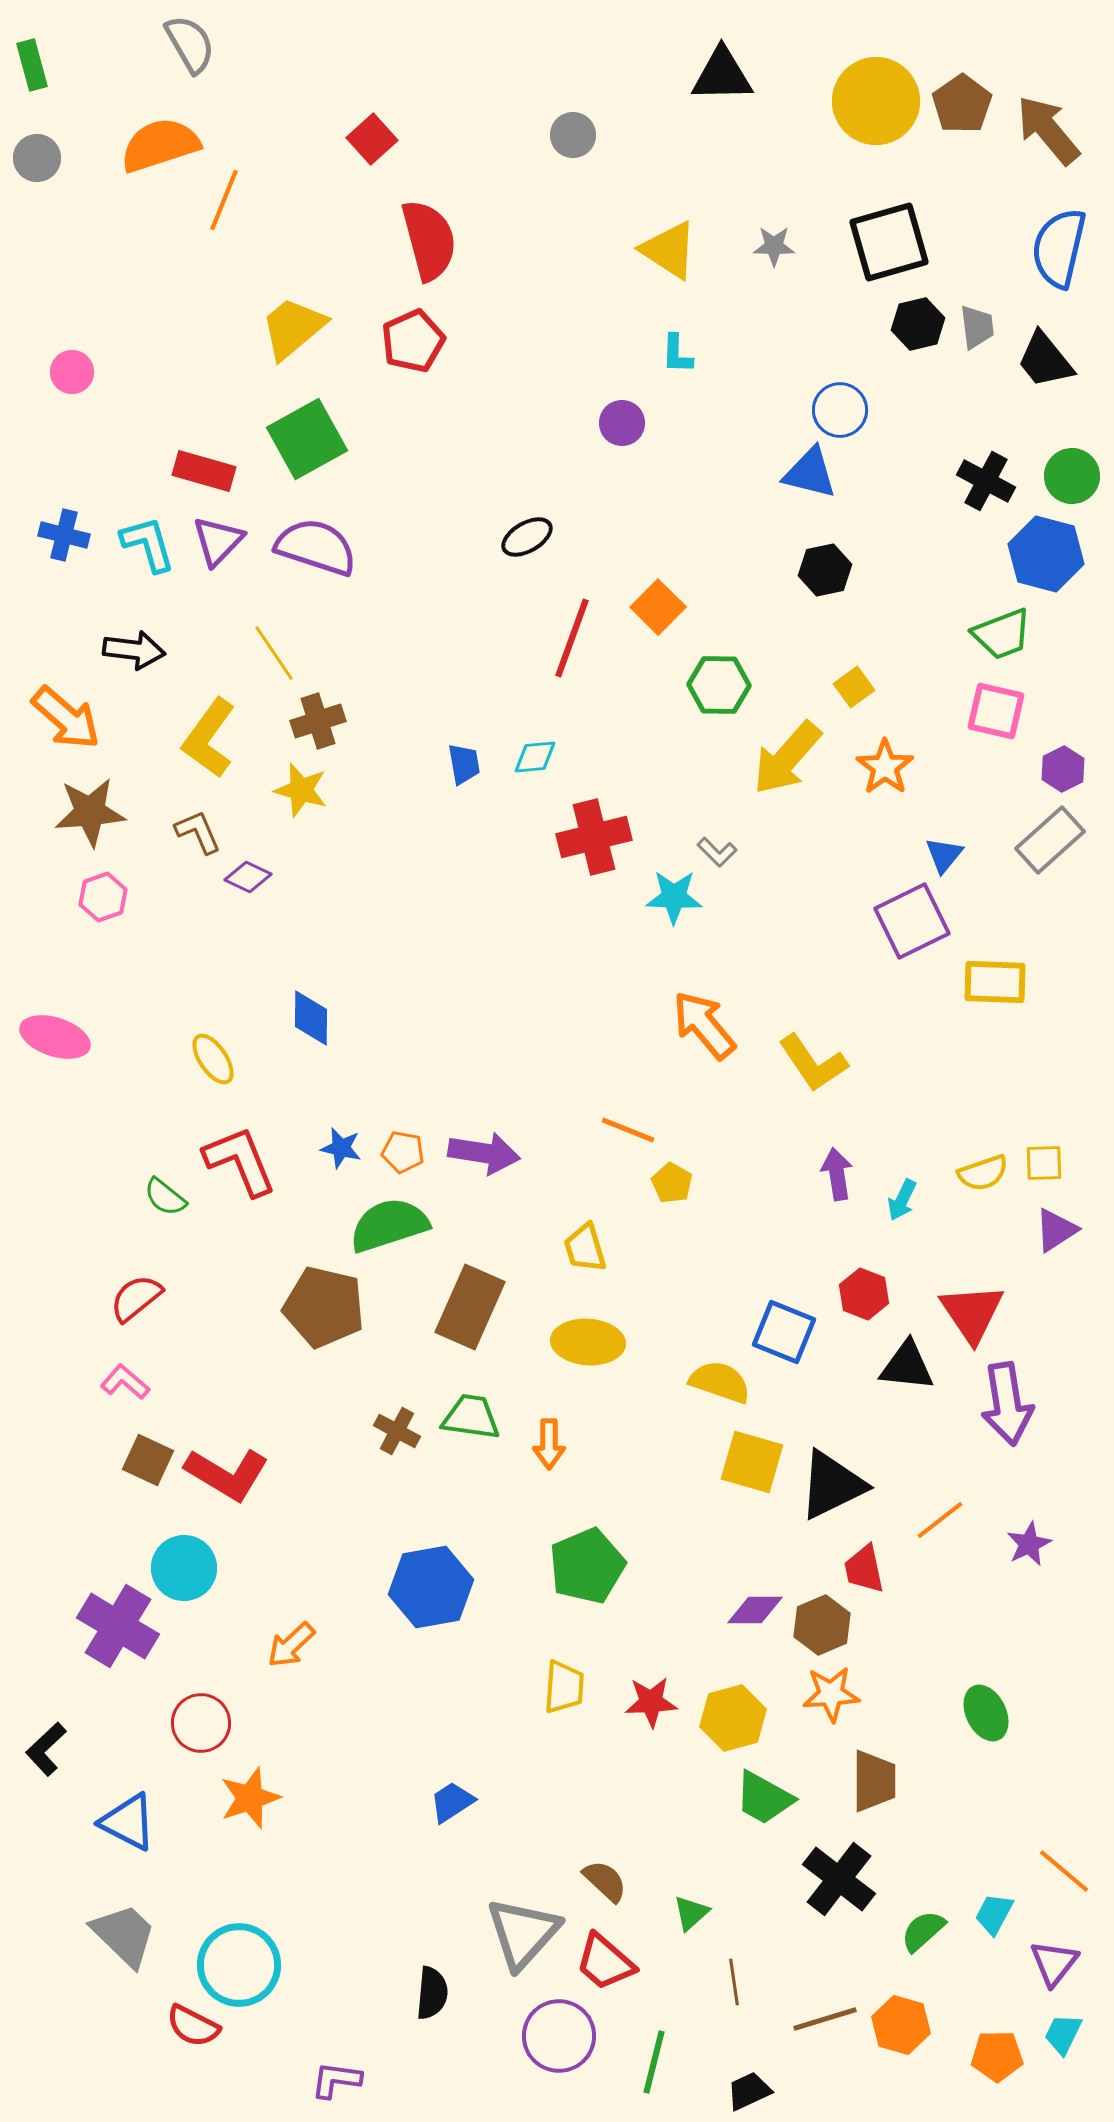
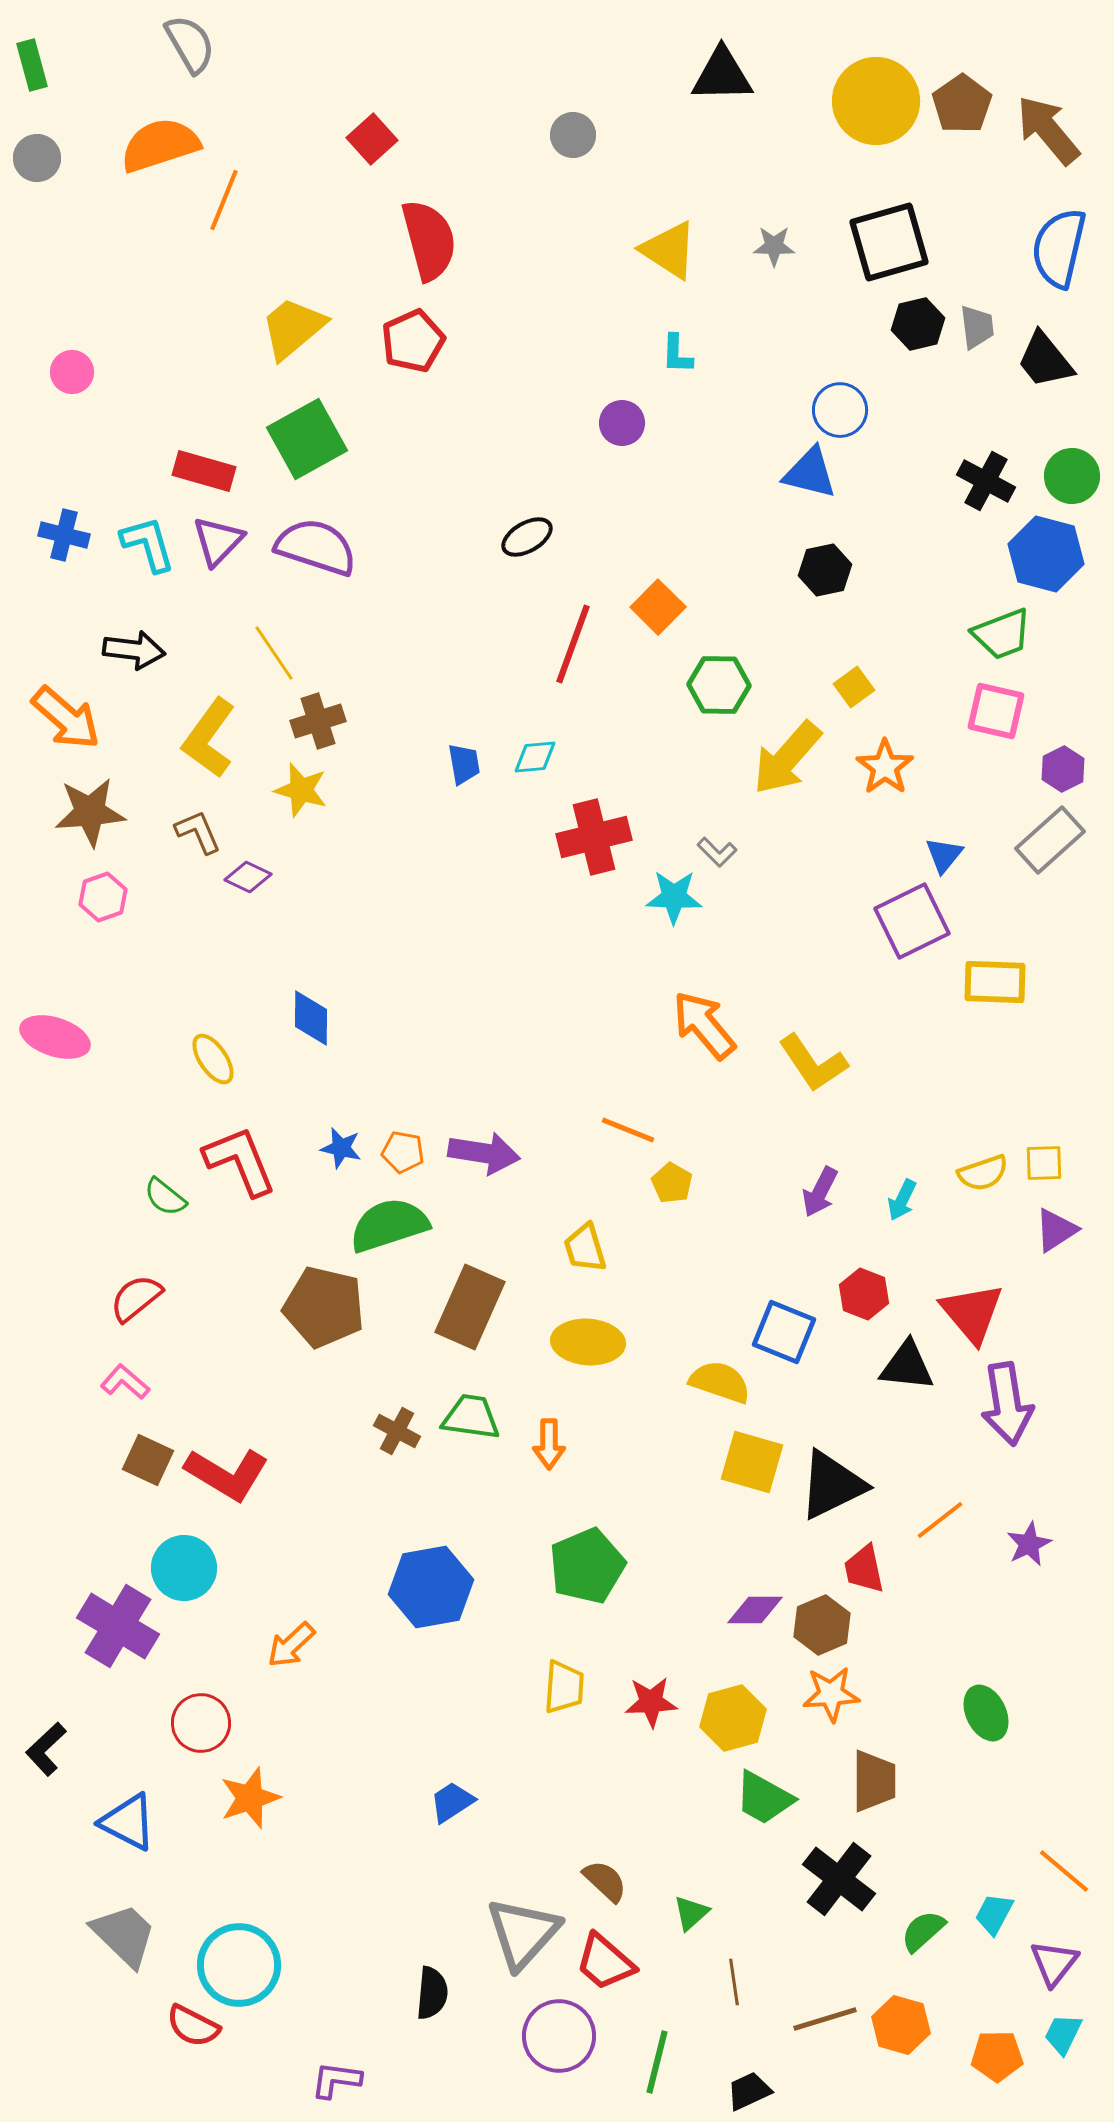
red line at (572, 638): moved 1 px right, 6 px down
purple arrow at (837, 1174): moved 17 px left, 18 px down; rotated 144 degrees counterclockwise
red triangle at (972, 1313): rotated 6 degrees counterclockwise
green line at (654, 2062): moved 3 px right
